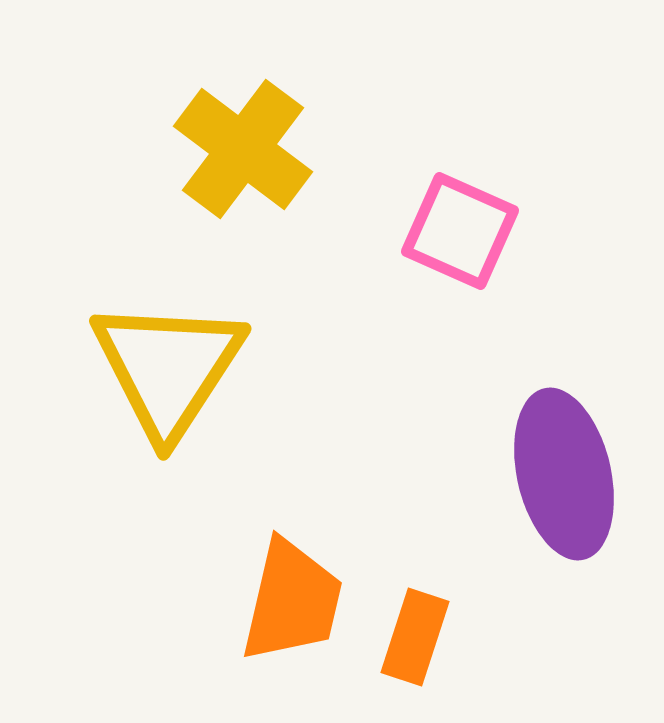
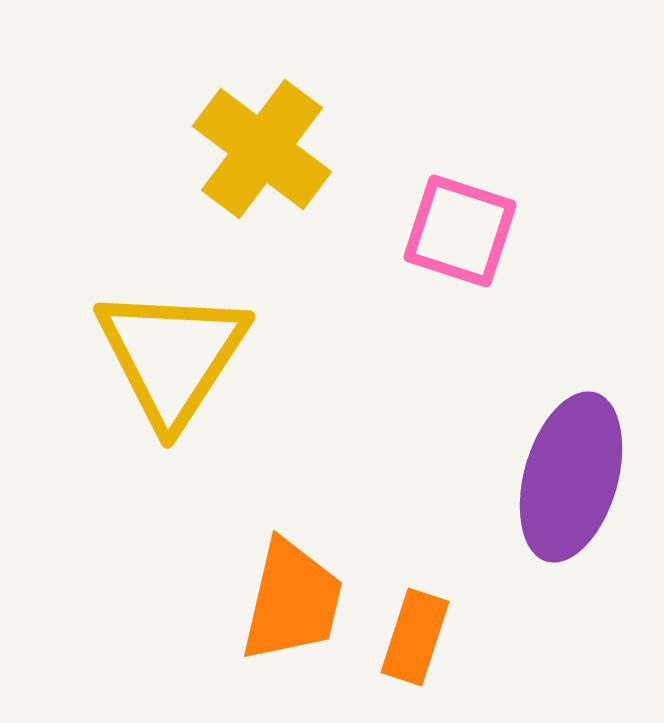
yellow cross: moved 19 px right
pink square: rotated 6 degrees counterclockwise
yellow triangle: moved 4 px right, 12 px up
purple ellipse: moved 7 px right, 3 px down; rotated 29 degrees clockwise
